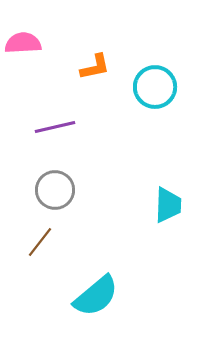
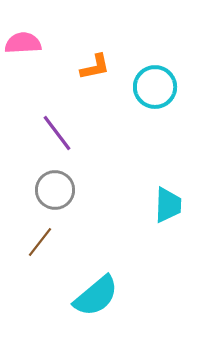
purple line: moved 2 px right, 6 px down; rotated 66 degrees clockwise
